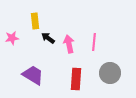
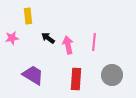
yellow rectangle: moved 7 px left, 5 px up
pink arrow: moved 1 px left, 1 px down
gray circle: moved 2 px right, 2 px down
